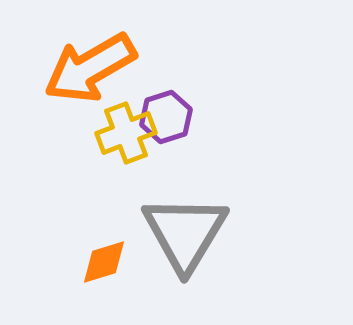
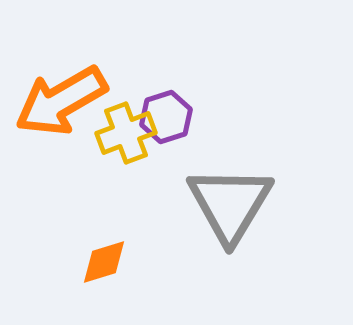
orange arrow: moved 29 px left, 33 px down
gray triangle: moved 45 px right, 29 px up
